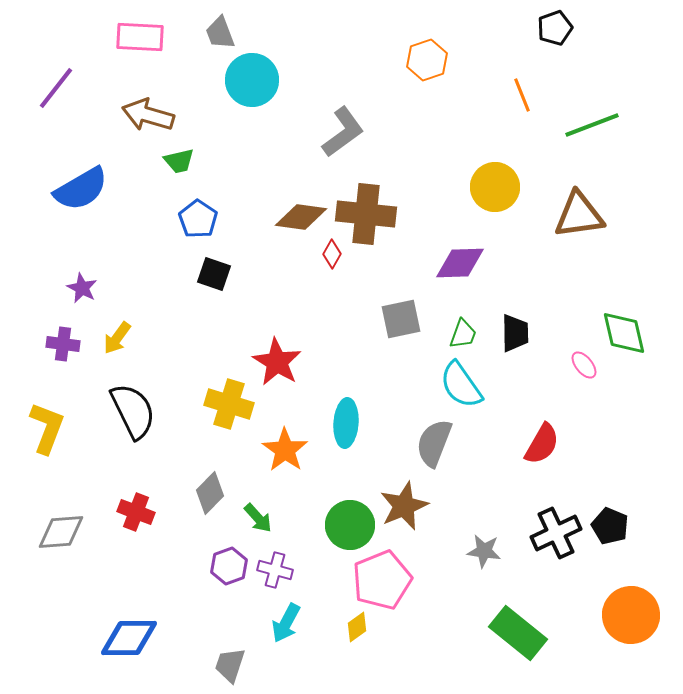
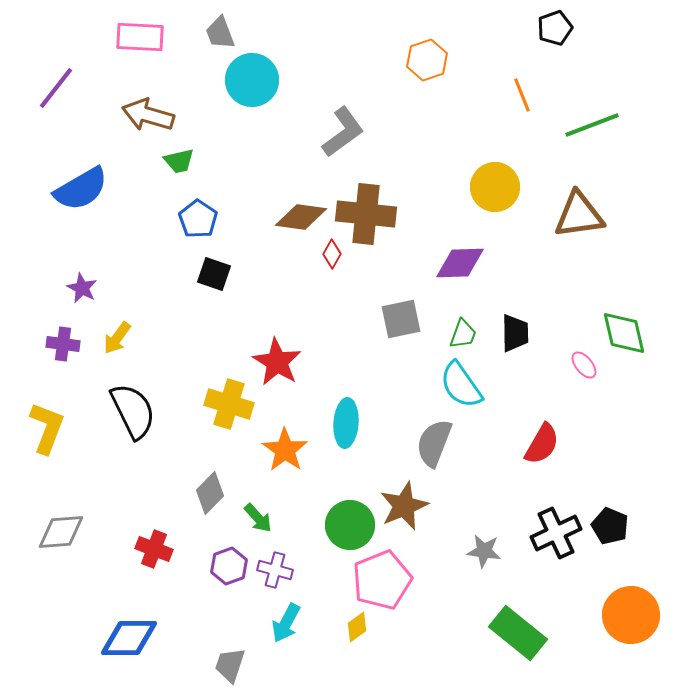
red cross at (136, 512): moved 18 px right, 37 px down
